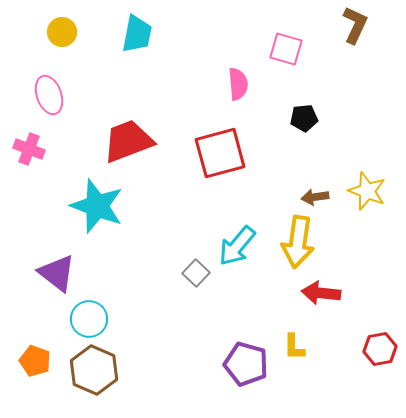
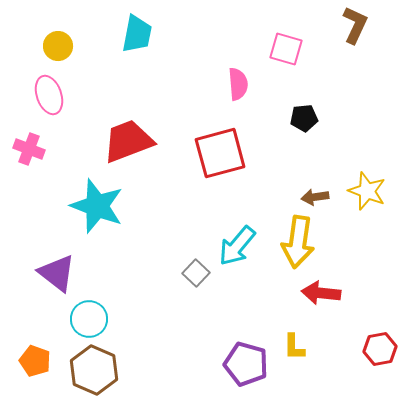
yellow circle: moved 4 px left, 14 px down
